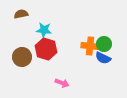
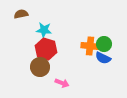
brown circle: moved 18 px right, 10 px down
